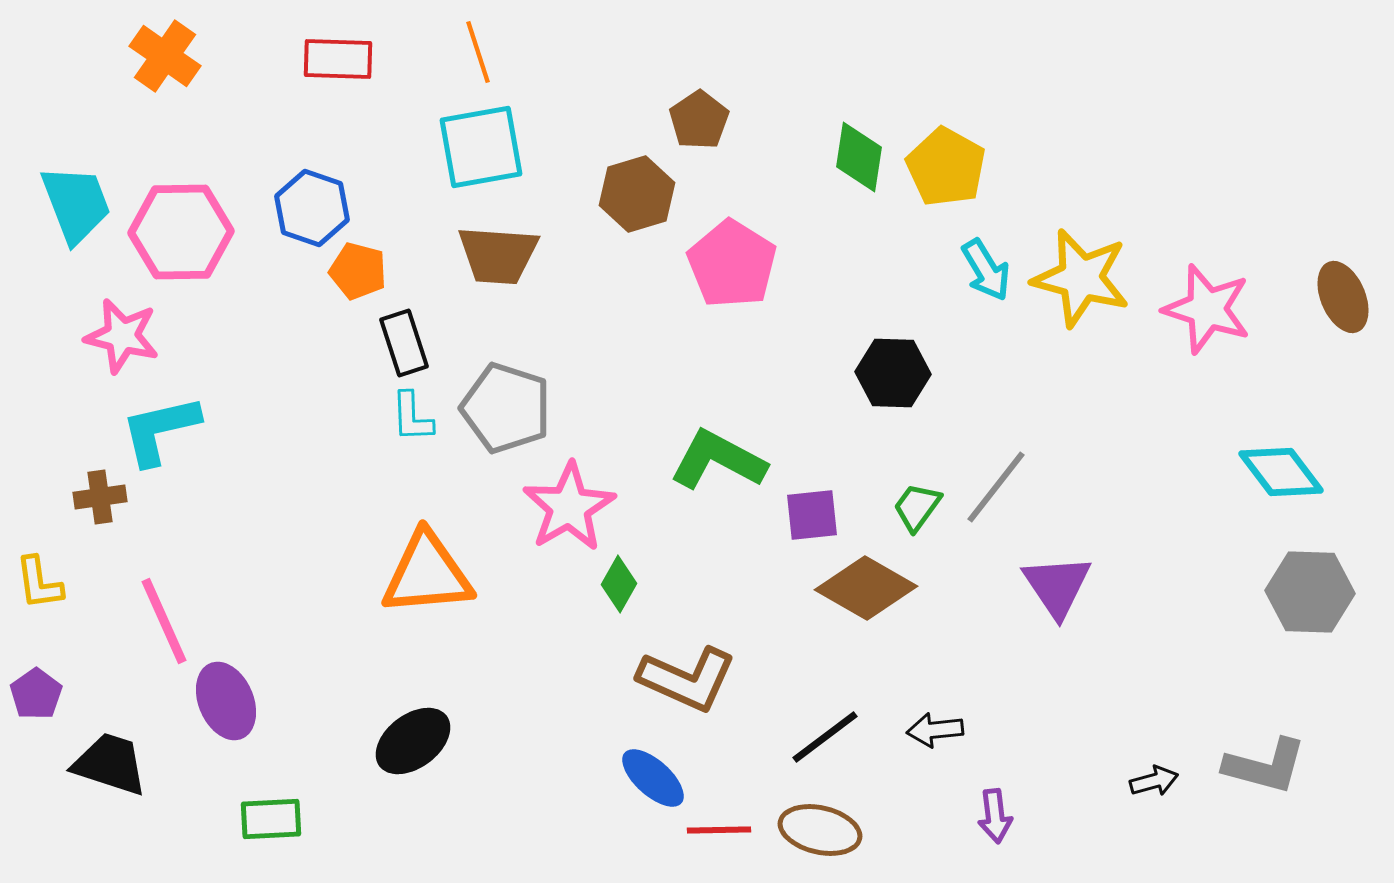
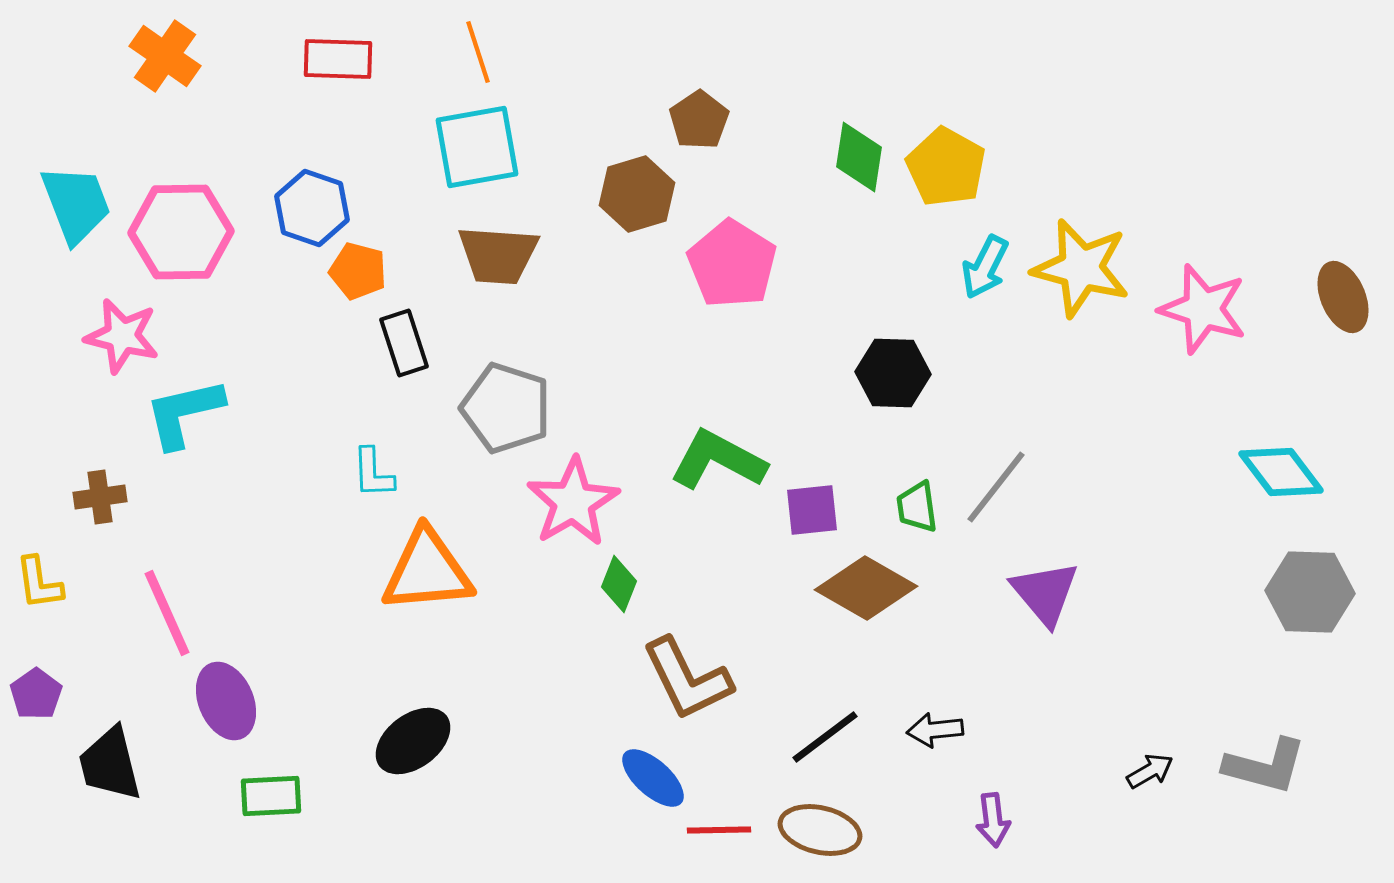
cyan square at (481, 147): moved 4 px left
cyan arrow at (986, 270): moved 1 px left, 3 px up; rotated 58 degrees clockwise
yellow star at (1081, 278): moved 10 px up
pink star at (1207, 309): moved 4 px left
cyan L-shape at (412, 417): moved 39 px left, 56 px down
cyan L-shape at (160, 430): moved 24 px right, 17 px up
pink star at (569, 507): moved 4 px right, 5 px up
green trapezoid at (917, 507): rotated 44 degrees counterclockwise
purple square at (812, 515): moved 5 px up
orange triangle at (427, 574): moved 3 px up
green diamond at (619, 584): rotated 8 degrees counterclockwise
purple triangle at (1057, 586): moved 12 px left, 7 px down; rotated 6 degrees counterclockwise
pink line at (164, 621): moved 3 px right, 8 px up
brown L-shape at (687, 679): rotated 40 degrees clockwise
black trapezoid at (110, 764): rotated 122 degrees counterclockwise
black arrow at (1154, 781): moved 4 px left, 10 px up; rotated 15 degrees counterclockwise
purple arrow at (995, 816): moved 2 px left, 4 px down
green rectangle at (271, 819): moved 23 px up
